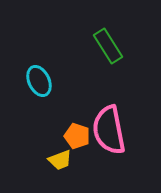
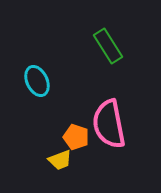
cyan ellipse: moved 2 px left
pink semicircle: moved 6 px up
orange pentagon: moved 1 px left, 1 px down
